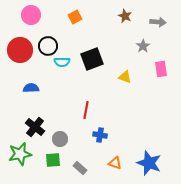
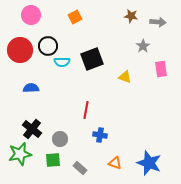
brown star: moved 6 px right; rotated 16 degrees counterclockwise
black cross: moved 3 px left, 2 px down
